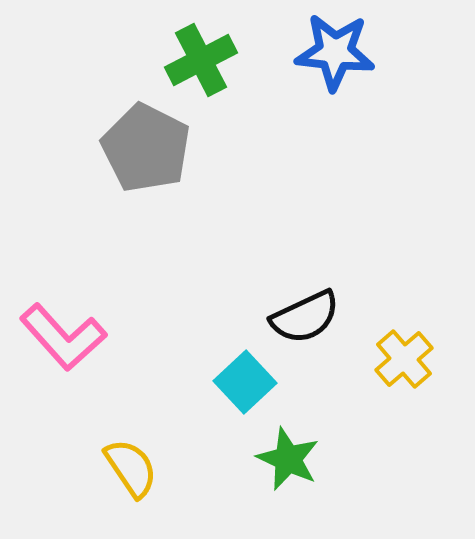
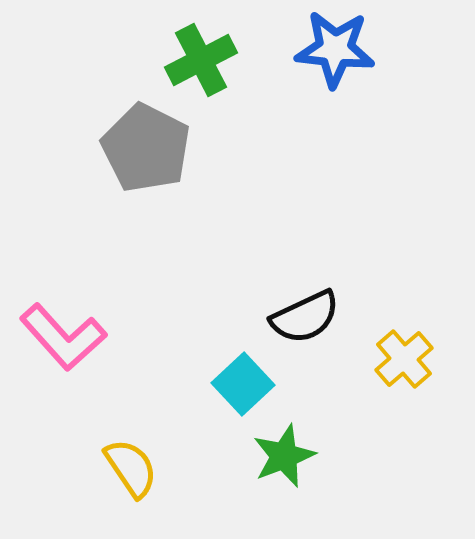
blue star: moved 3 px up
cyan square: moved 2 px left, 2 px down
green star: moved 4 px left, 3 px up; rotated 26 degrees clockwise
